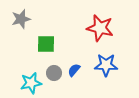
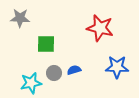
gray star: moved 1 px left, 1 px up; rotated 18 degrees clockwise
blue star: moved 11 px right, 2 px down
blue semicircle: rotated 32 degrees clockwise
